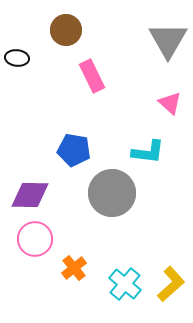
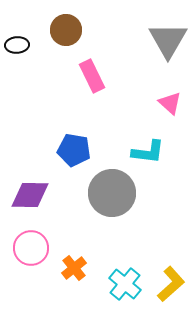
black ellipse: moved 13 px up; rotated 10 degrees counterclockwise
pink circle: moved 4 px left, 9 px down
